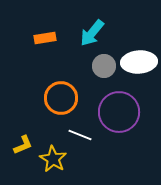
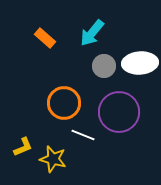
orange rectangle: rotated 50 degrees clockwise
white ellipse: moved 1 px right, 1 px down
orange circle: moved 3 px right, 5 px down
white line: moved 3 px right
yellow L-shape: moved 2 px down
yellow star: rotated 16 degrees counterclockwise
